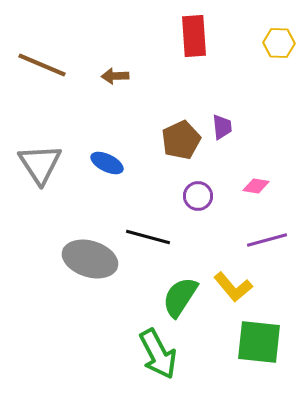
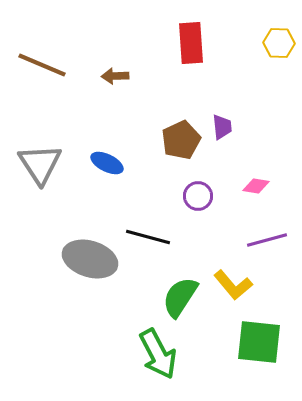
red rectangle: moved 3 px left, 7 px down
yellow L-shape: moved 2 px up
